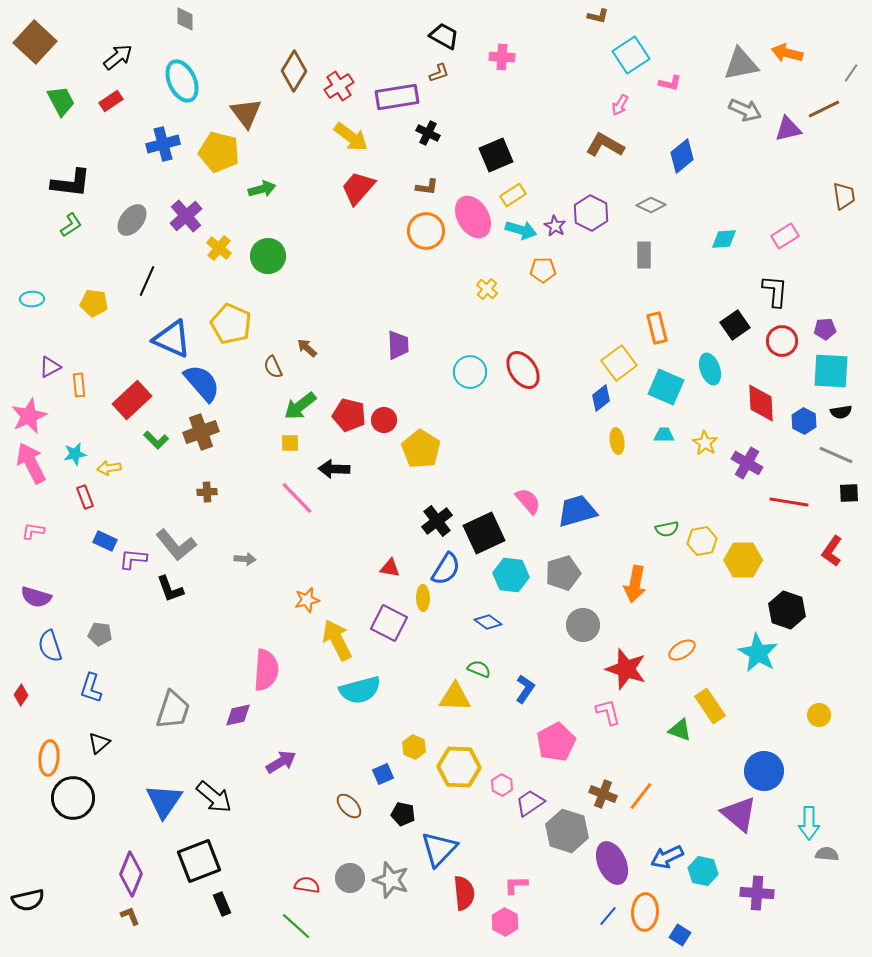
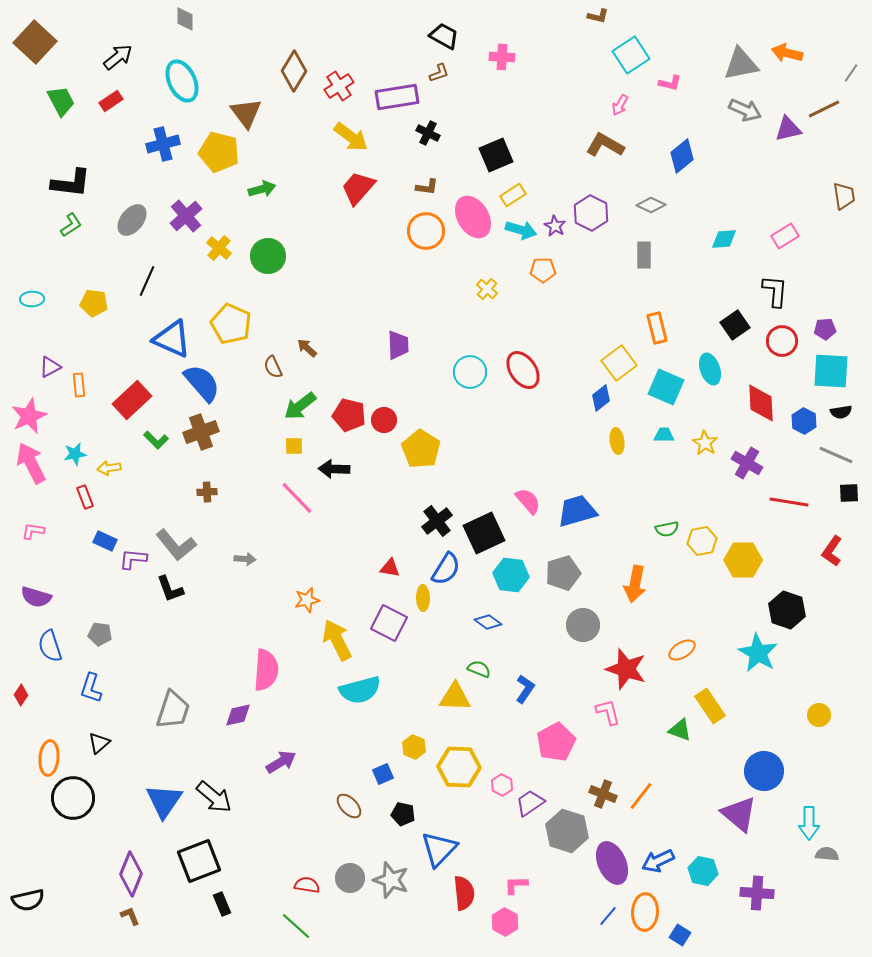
yellow square at (290, 443): moved 4 px right, 3 px down
blue arrow at (667, 857): moved 9 px left, 4 px down
